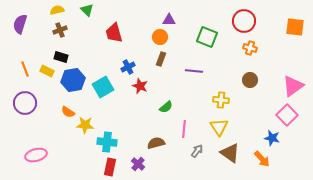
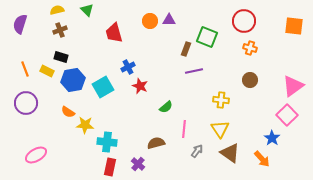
orange square: moved 1 px left, 1 px up
orange circle: moved 10 px left, 16 px up
brown rectangle: moved 25 px right, 10 px up
purple line: rotated 18 degrees counterclockwise
purple circle: moved 1 px right
yellow triangle: moved 1 px right, 2 px down
blue star: rotated 21 degrees clockwise
pink ellipse: rotated 15 degrees counterclockwise
